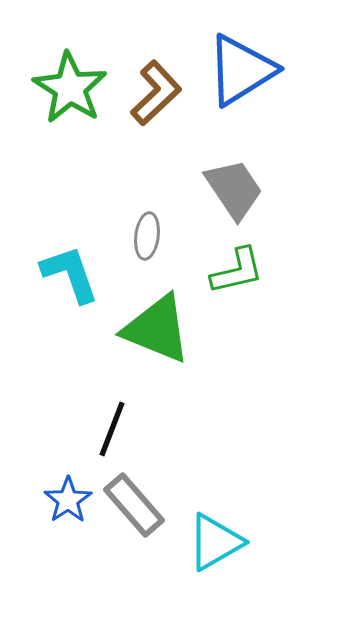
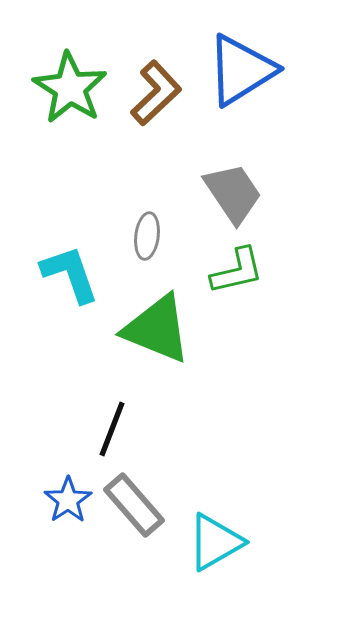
gray trapezoid: moved 1 px left, 4 px down
